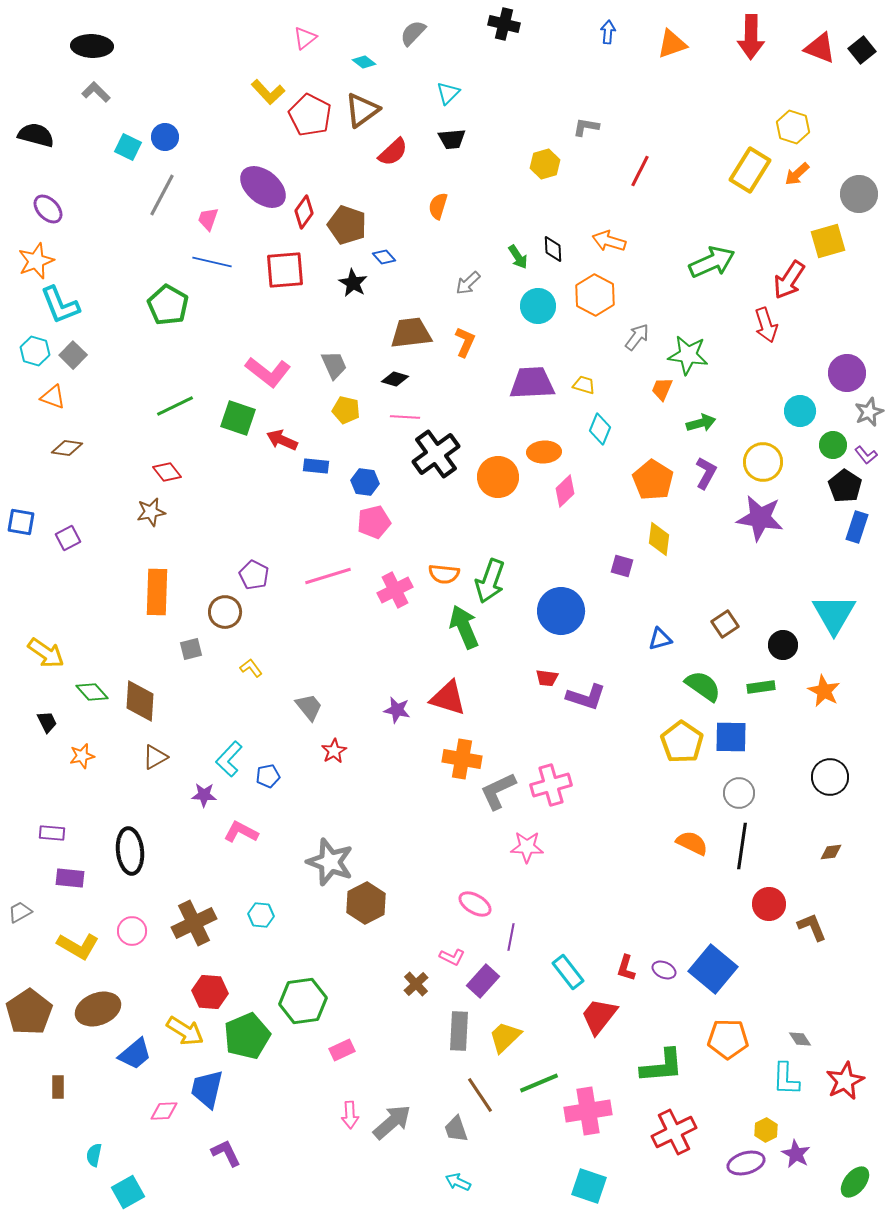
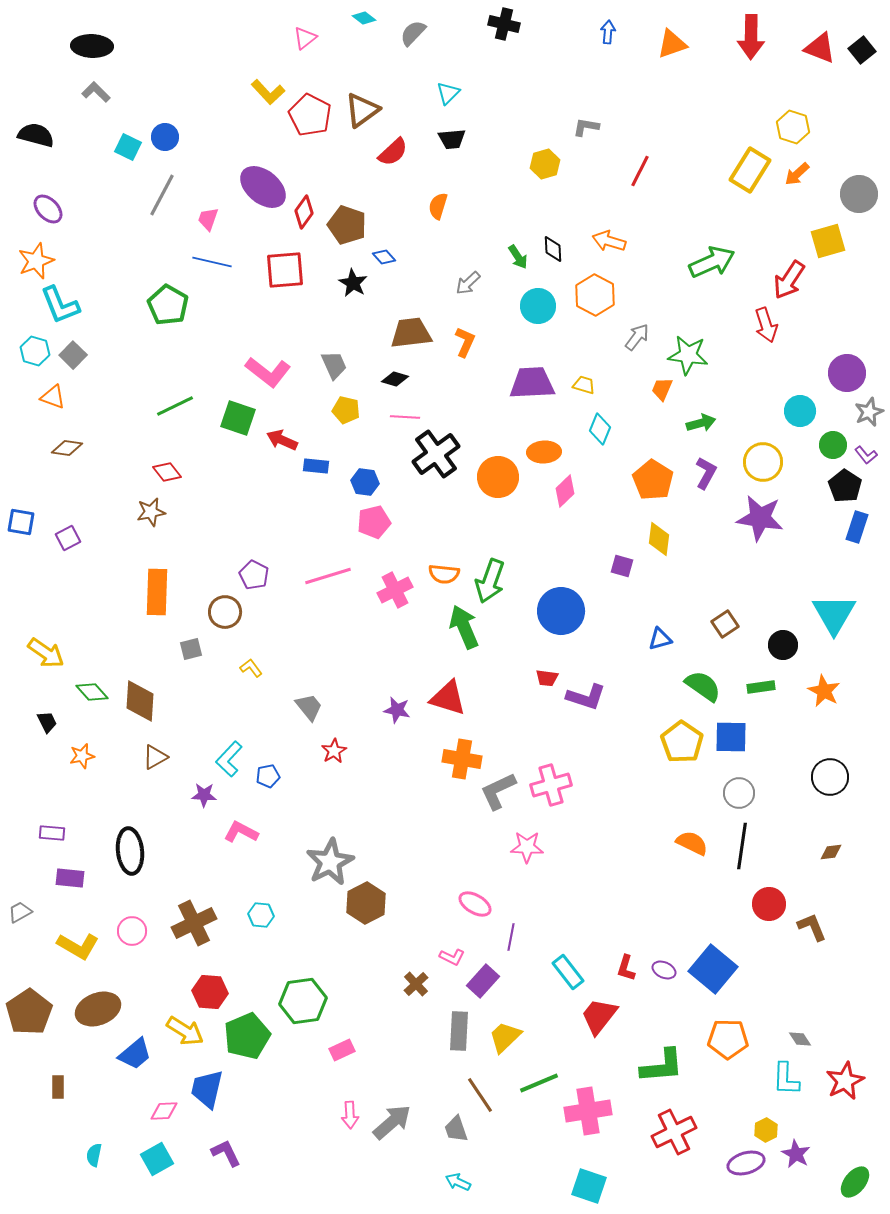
cyan diamond at (364, 62): moved 44 px up
gray star at (330, 862): rotated 24 degrees clockwise
cyan square at (128, 1192): moved 29 px right, 33 px up
